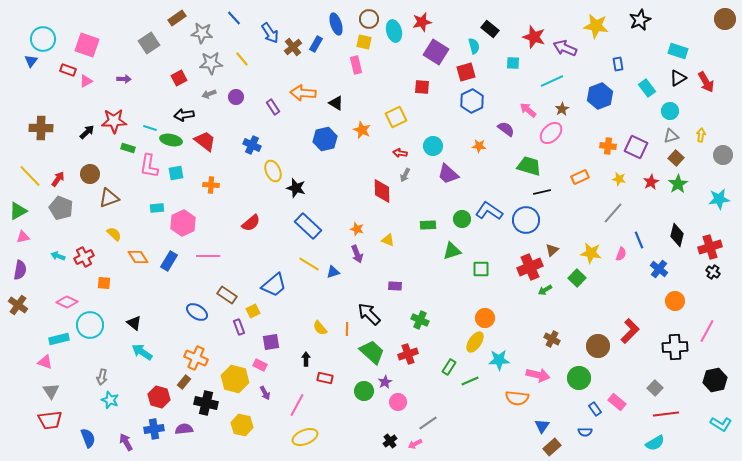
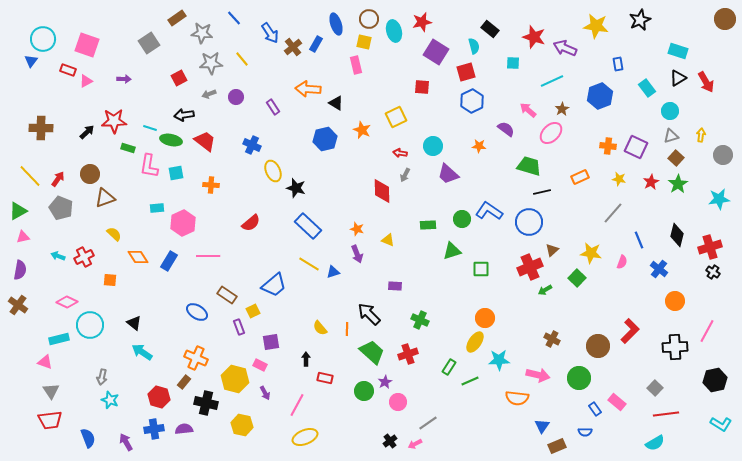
orange arrow at (303, 93): moved 5 px right, 4 px up
brown triangle at (109, 198): moved 4 px left
blue circle at (526, 220): moved 3 px right, 2 px down
pink semicircle at (621, 254): moved 1 px right, 8 px down
orange square at (104, 283): moved 6 px right, 3 px up
brown rectangle at (552, 447): moved 5 px right, 1 px up; rotated 18 degrees clockwise
